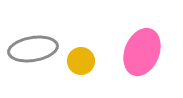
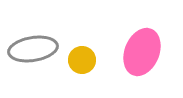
yellow circle: moved 1 px right, 1 px up
